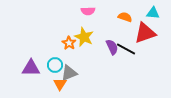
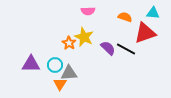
purple semicircle: moved 4 px left, 1 px down; rotated 21 degrees counterclockwise
purple triangle: moved 4 px up
gray triangle: rotated 18 degrees clockwise
